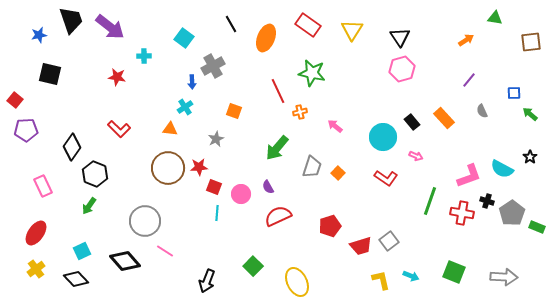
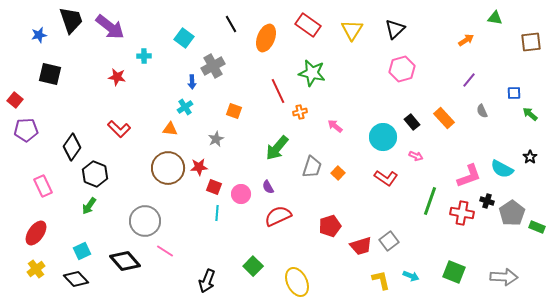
black triangle at (400, 37): moved 5 px left, 8 px up; rotated 20 degrees clockwise
